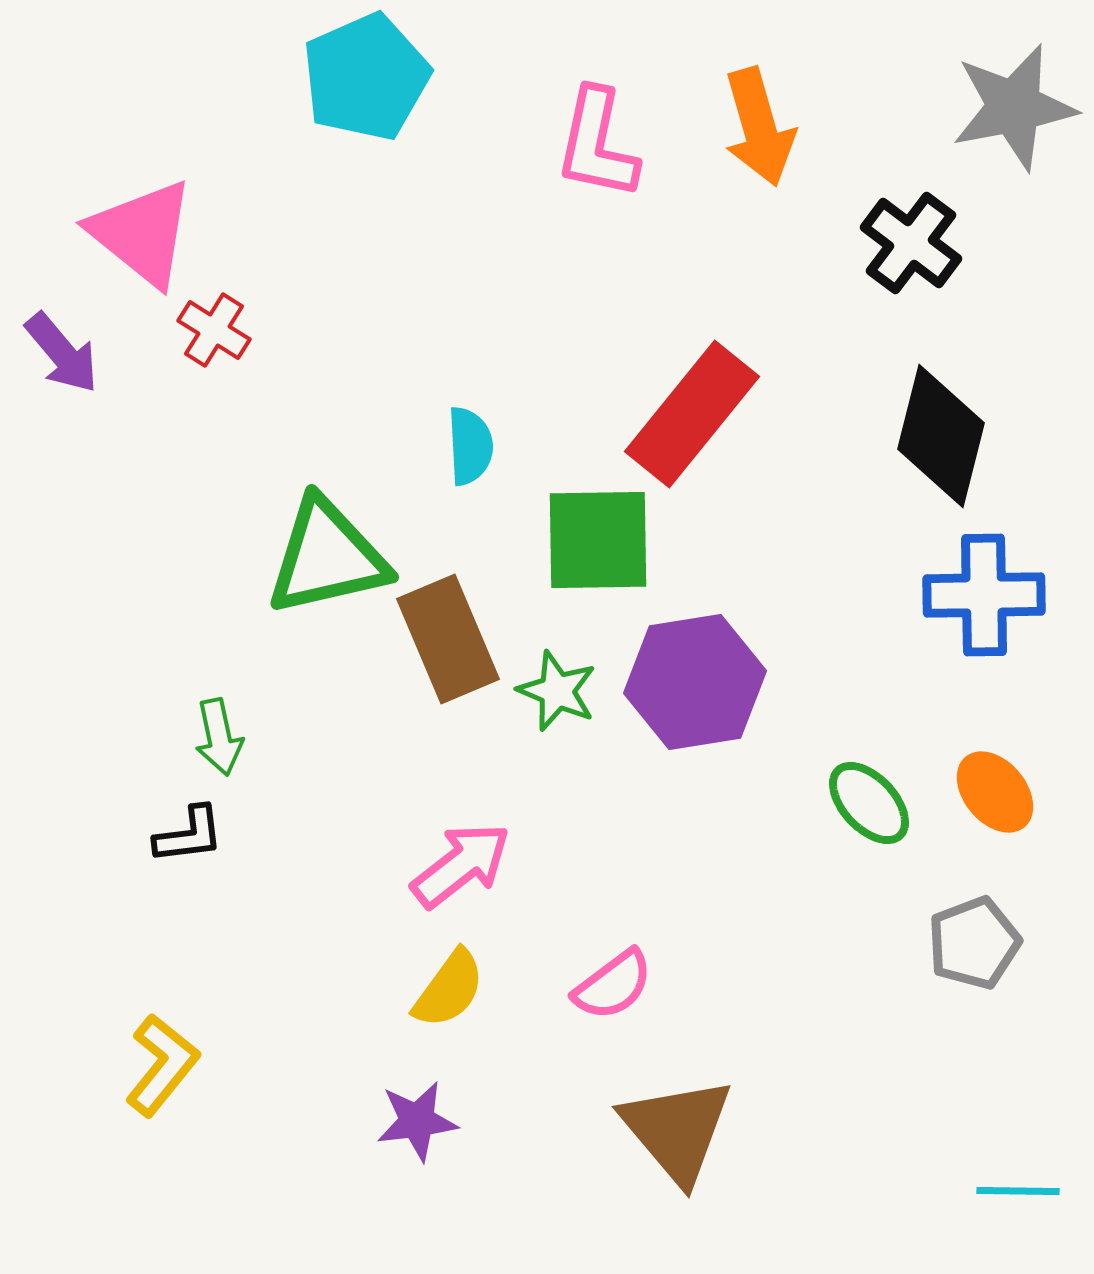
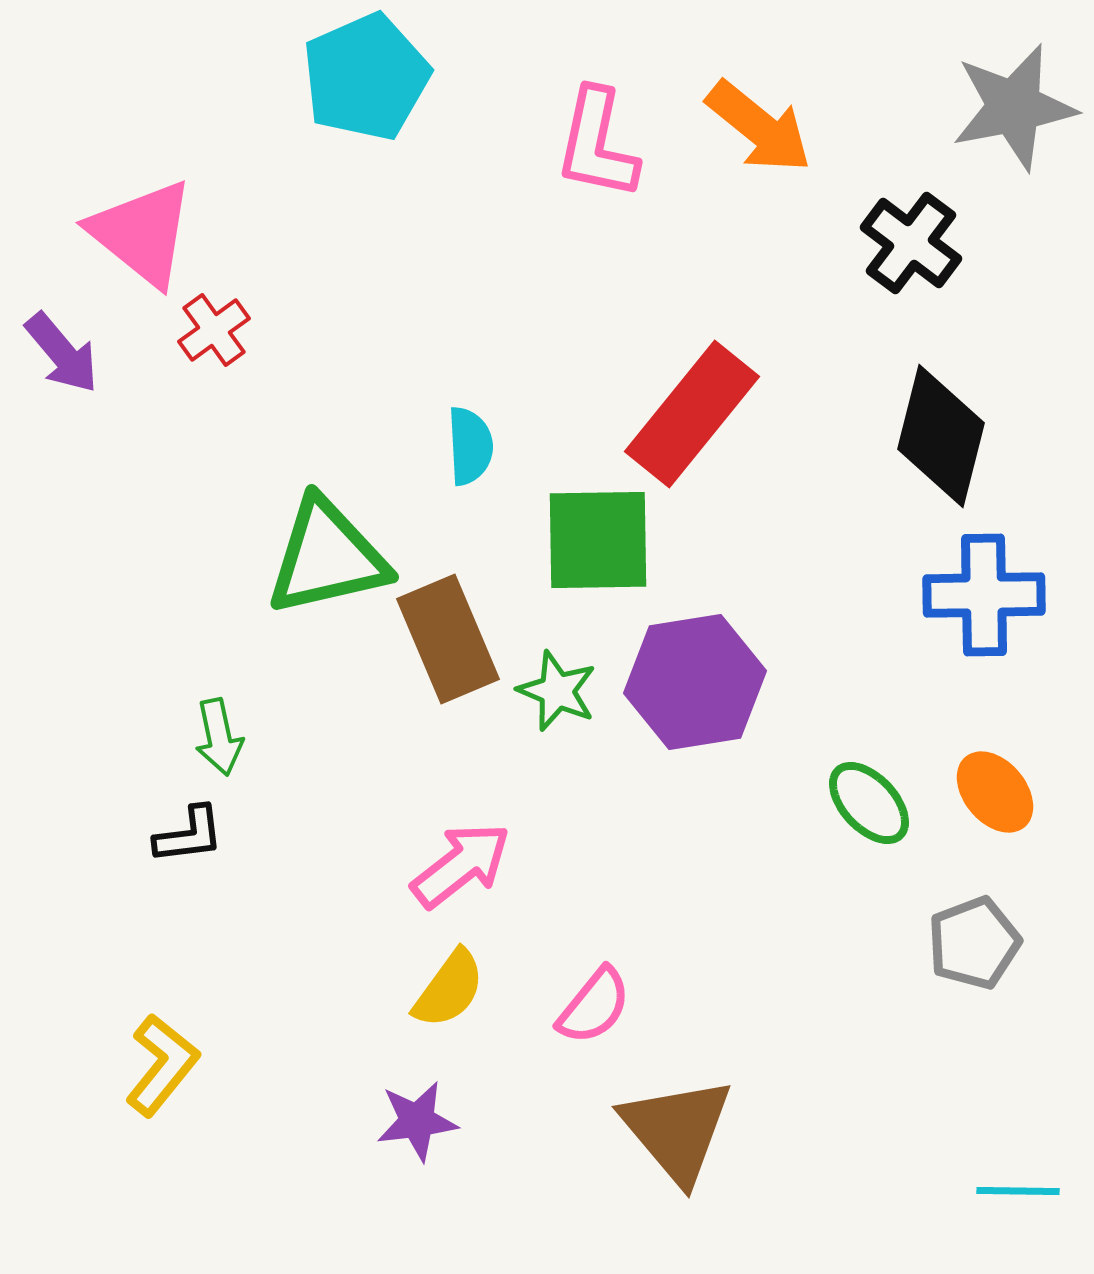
orange arrow: rotated 35 degrees counterclockwise
red cross: rotated 22 degrees clockwise
pink semicircle: moved 19 px left, 21 px down; rotated 14 degrees counterclockwise
